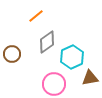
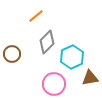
gray diamond: rotated 10 degrees counterclockwise
